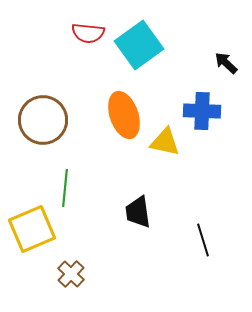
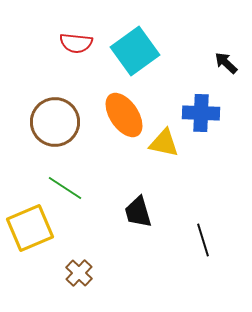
red semicircle: moved 12 px left, 10 px down
cyan square: moved 4 px left, 6 px down
blue cross: moved 1 px left, 2 px down
orange ellipse: rotated 15 degrees counterclockwise
brown circle: moved 12 px right, 2 px down
yellow triangle: moved 1 px left, 1 px down
green line: rotated 63 degrees counterclockwise
black trapezoid: rotated 8 degrees counterclockwise
yellow square: moved 2 px left, 1 px up
brown cross: moved 8 px right, 1 px up
